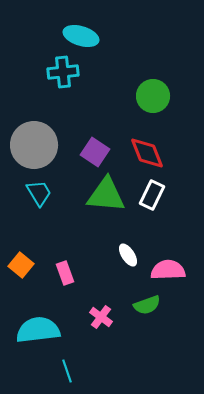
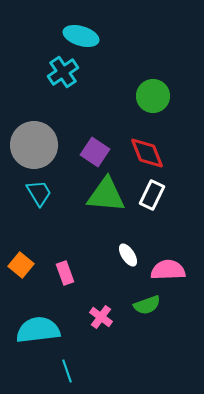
cyan cross: rotated 28 degrees counterclockwise
